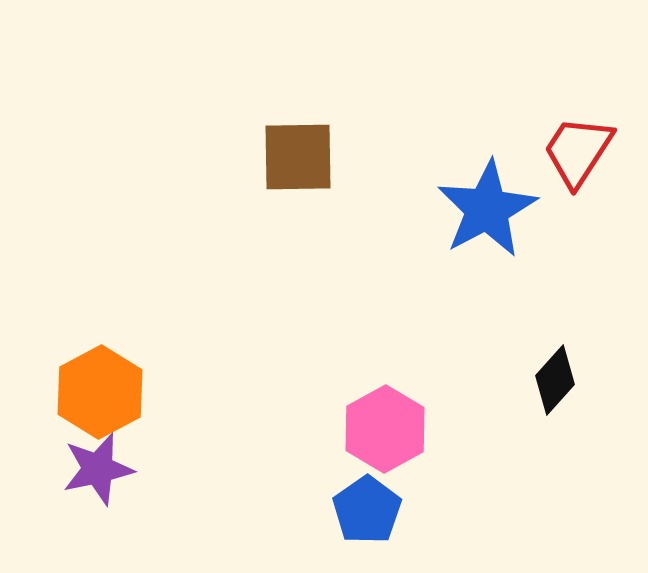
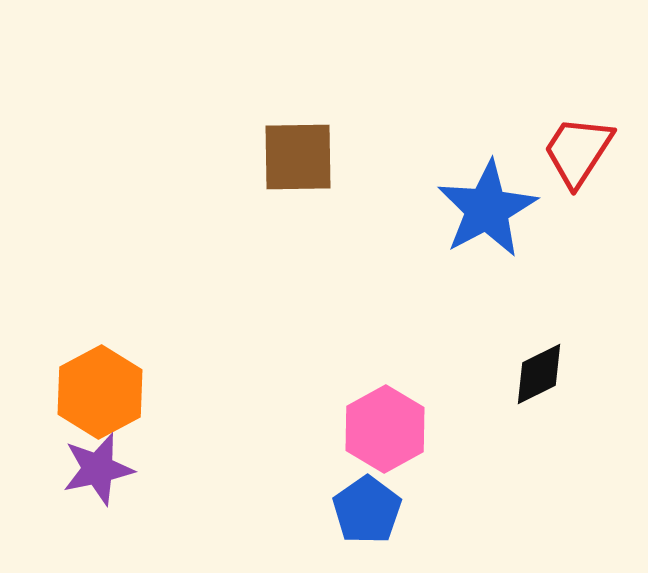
black diamond: moved 16 px left, 6 px up; rotated 22 degrees clockwise
